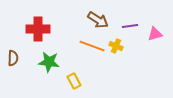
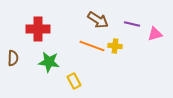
purple line: moved 2 px right, 2 px up; rotated 21 degrees clockwise
yellow cross: moved 1 px left; rotated 16 degrees counterclockwise
